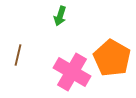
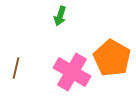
brown line: moved 2 px left, 13 px down
